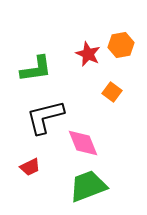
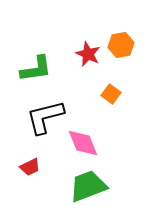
orange square: moved 1 px left, 2 px down
